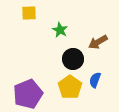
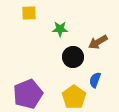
green star: moved 1 px up; rotated 28 degrees counterclockwise
black circle: moved 2 px up
yellow pentagon: moved 4 px right, 10 px down
